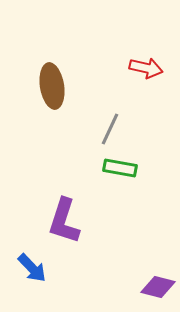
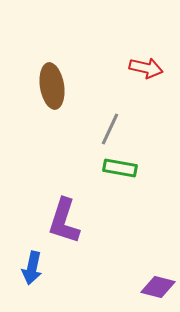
blue arrow: rotated 56 degrees clockwise
